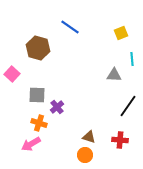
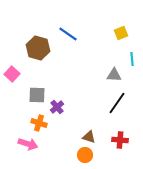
blue line: moved 2 px left, 7 px down
black line: moved 11 px left, 3 px up
pink arrow: moved 3 px left; rotated 132 degrees counterclockwise
